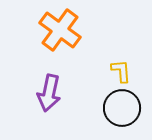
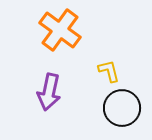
yellow L-shape: moved 12 px left; rotated 10 degrees counterclockwise
purple arrow: moved 1 px up
